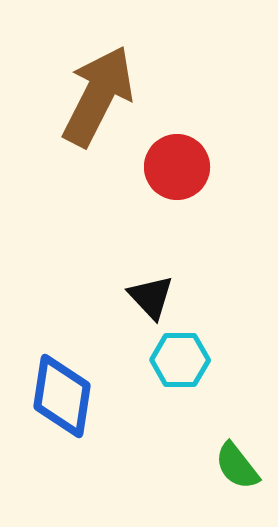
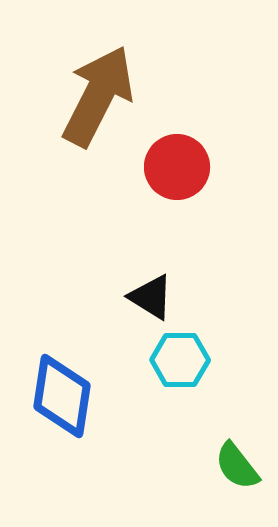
black triangle: rotated 15 degrees counterclockwise
